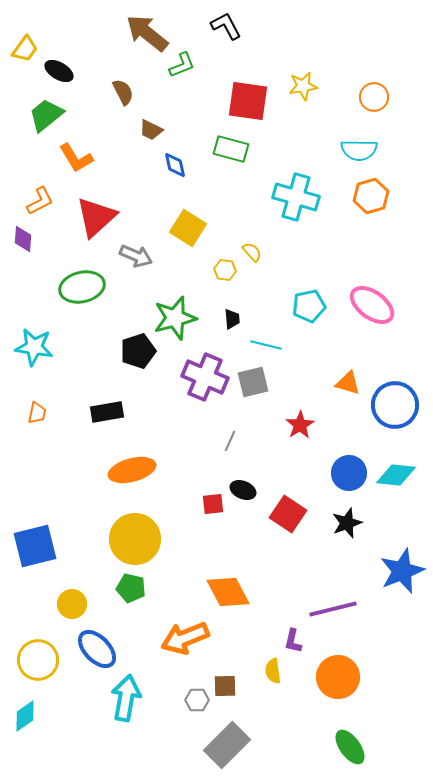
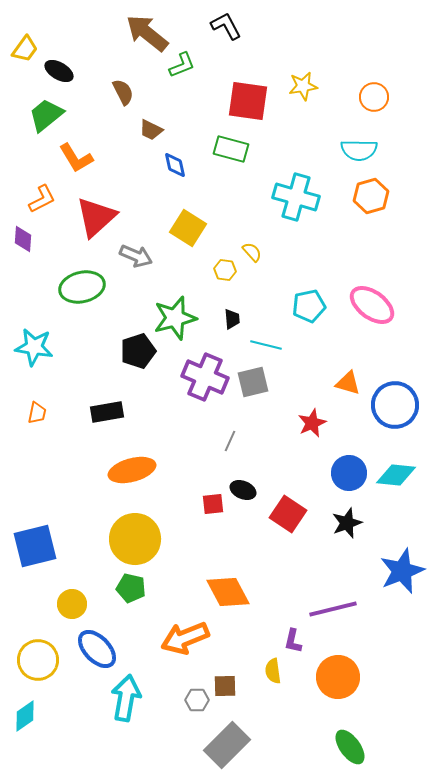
orange L-shape at (40, 201): moved 2 px right, 2 px up
red star at (300, 425): moved 12 px right, 2 px up; rotated 8 degrees clockwise
